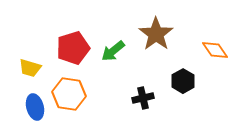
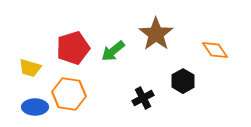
black cross: rotated 15 degrees counterclockwise
blue ellipse: rotated 75 degrees counterclockwise
